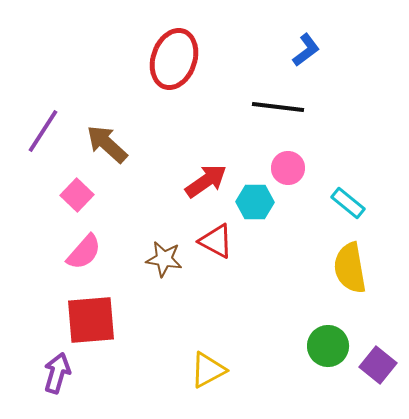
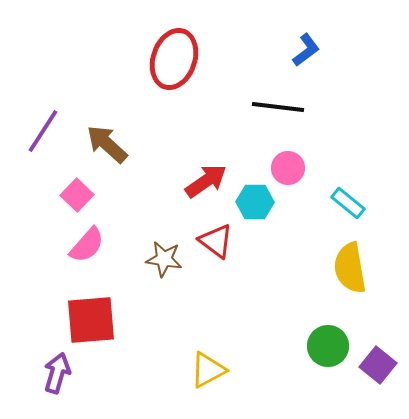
red triangle: rotated 9 degrees clockwise
pink semicircle: moved 3 px right, 7 px up
